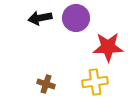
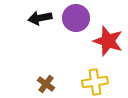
red star: moved 6 px up; rotated 20 degrees clockwise
brown cross: rotated 18 degrees clockwise
